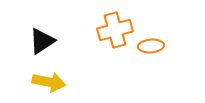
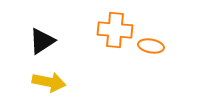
orange cross: rotated 20 degrees clockwise
orange ellipse: rotated 15 degrees clockwise
